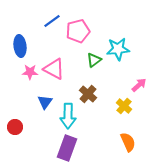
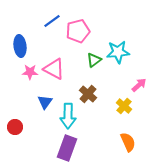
cyan star: moved 3 px down
